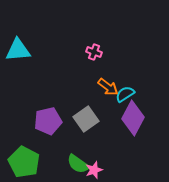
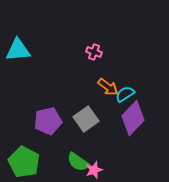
purple diamond: rotated 16 degrees clockwise
green semicircle: moved 2 px up
